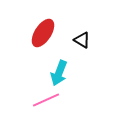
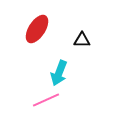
red ellipse: moved 6 px left, 4 px up
black triangle: rotated 30 degrees counterclockwise
